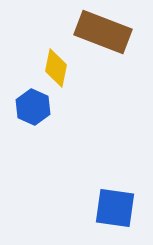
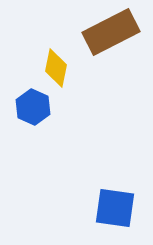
brown rectangle: moved 8 px right; rotated 48 degrees counterclockwise
